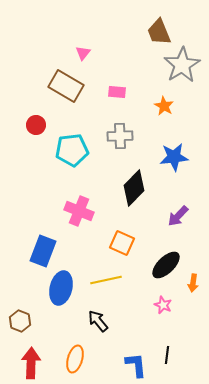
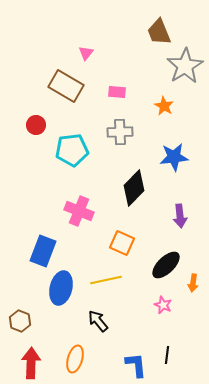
pink triangle: moved 3 px right
gray star: moved 3 px right, 1 px down
gray cross: moved 4 px up
purple arrow: moved 2 px right; rotated 50 degrees counterclockwise
